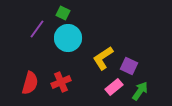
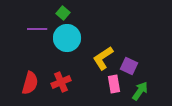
green square: rotated 16 degrees clockwise
purple line: rotated 54 degrees clockwise
cyan circle: moved 1 px left
pink rectangle: moved 3 px up; rotated 60 degrees counterclockwise
